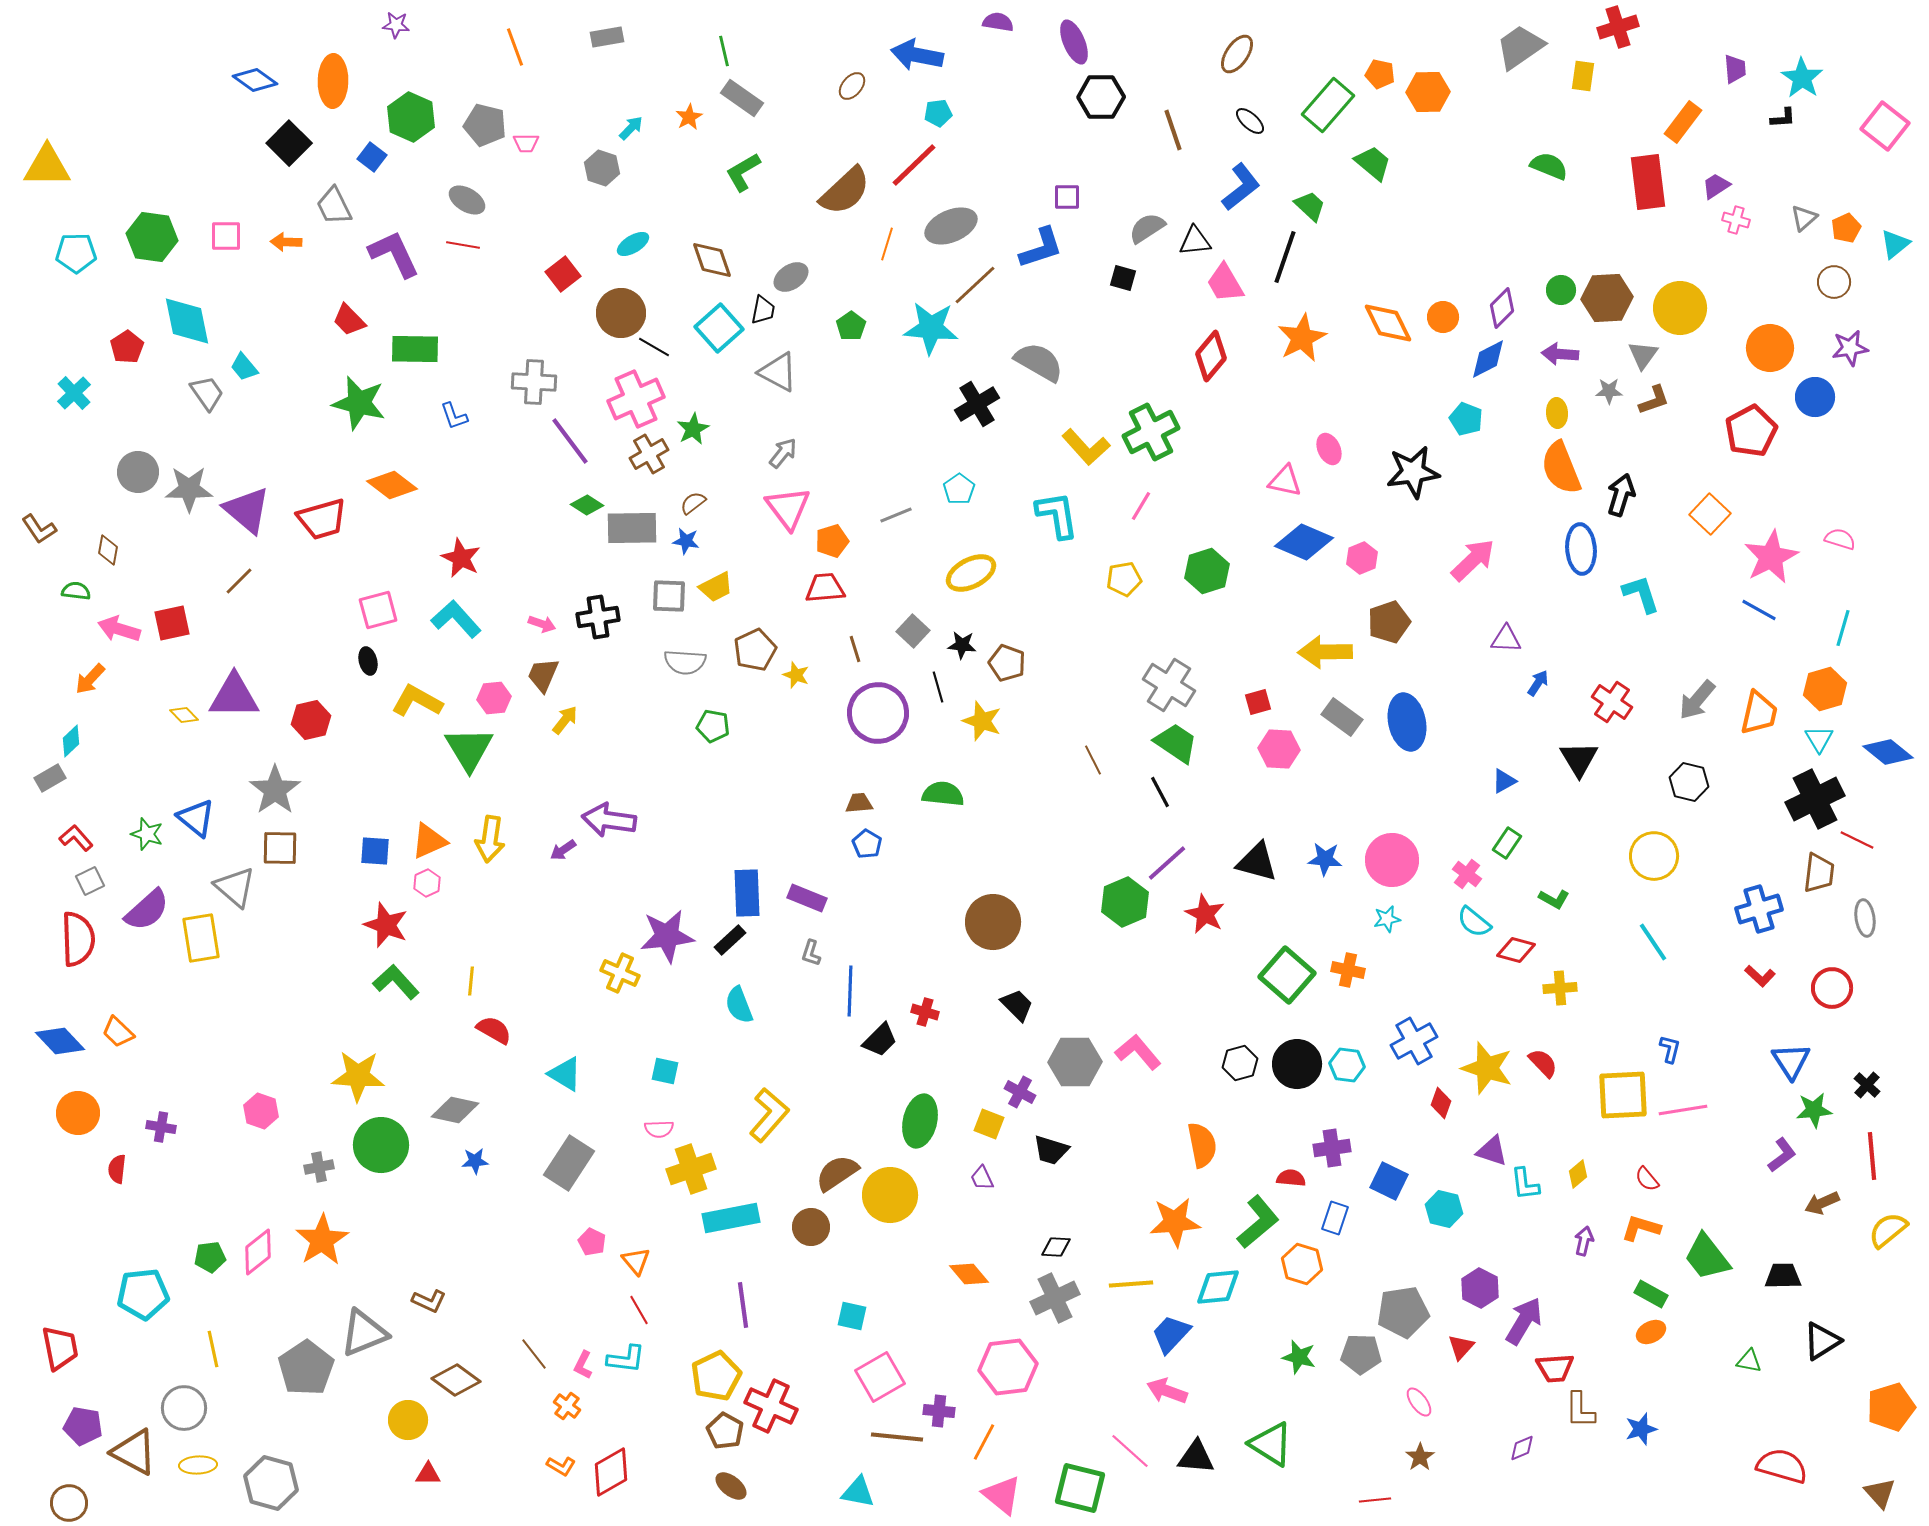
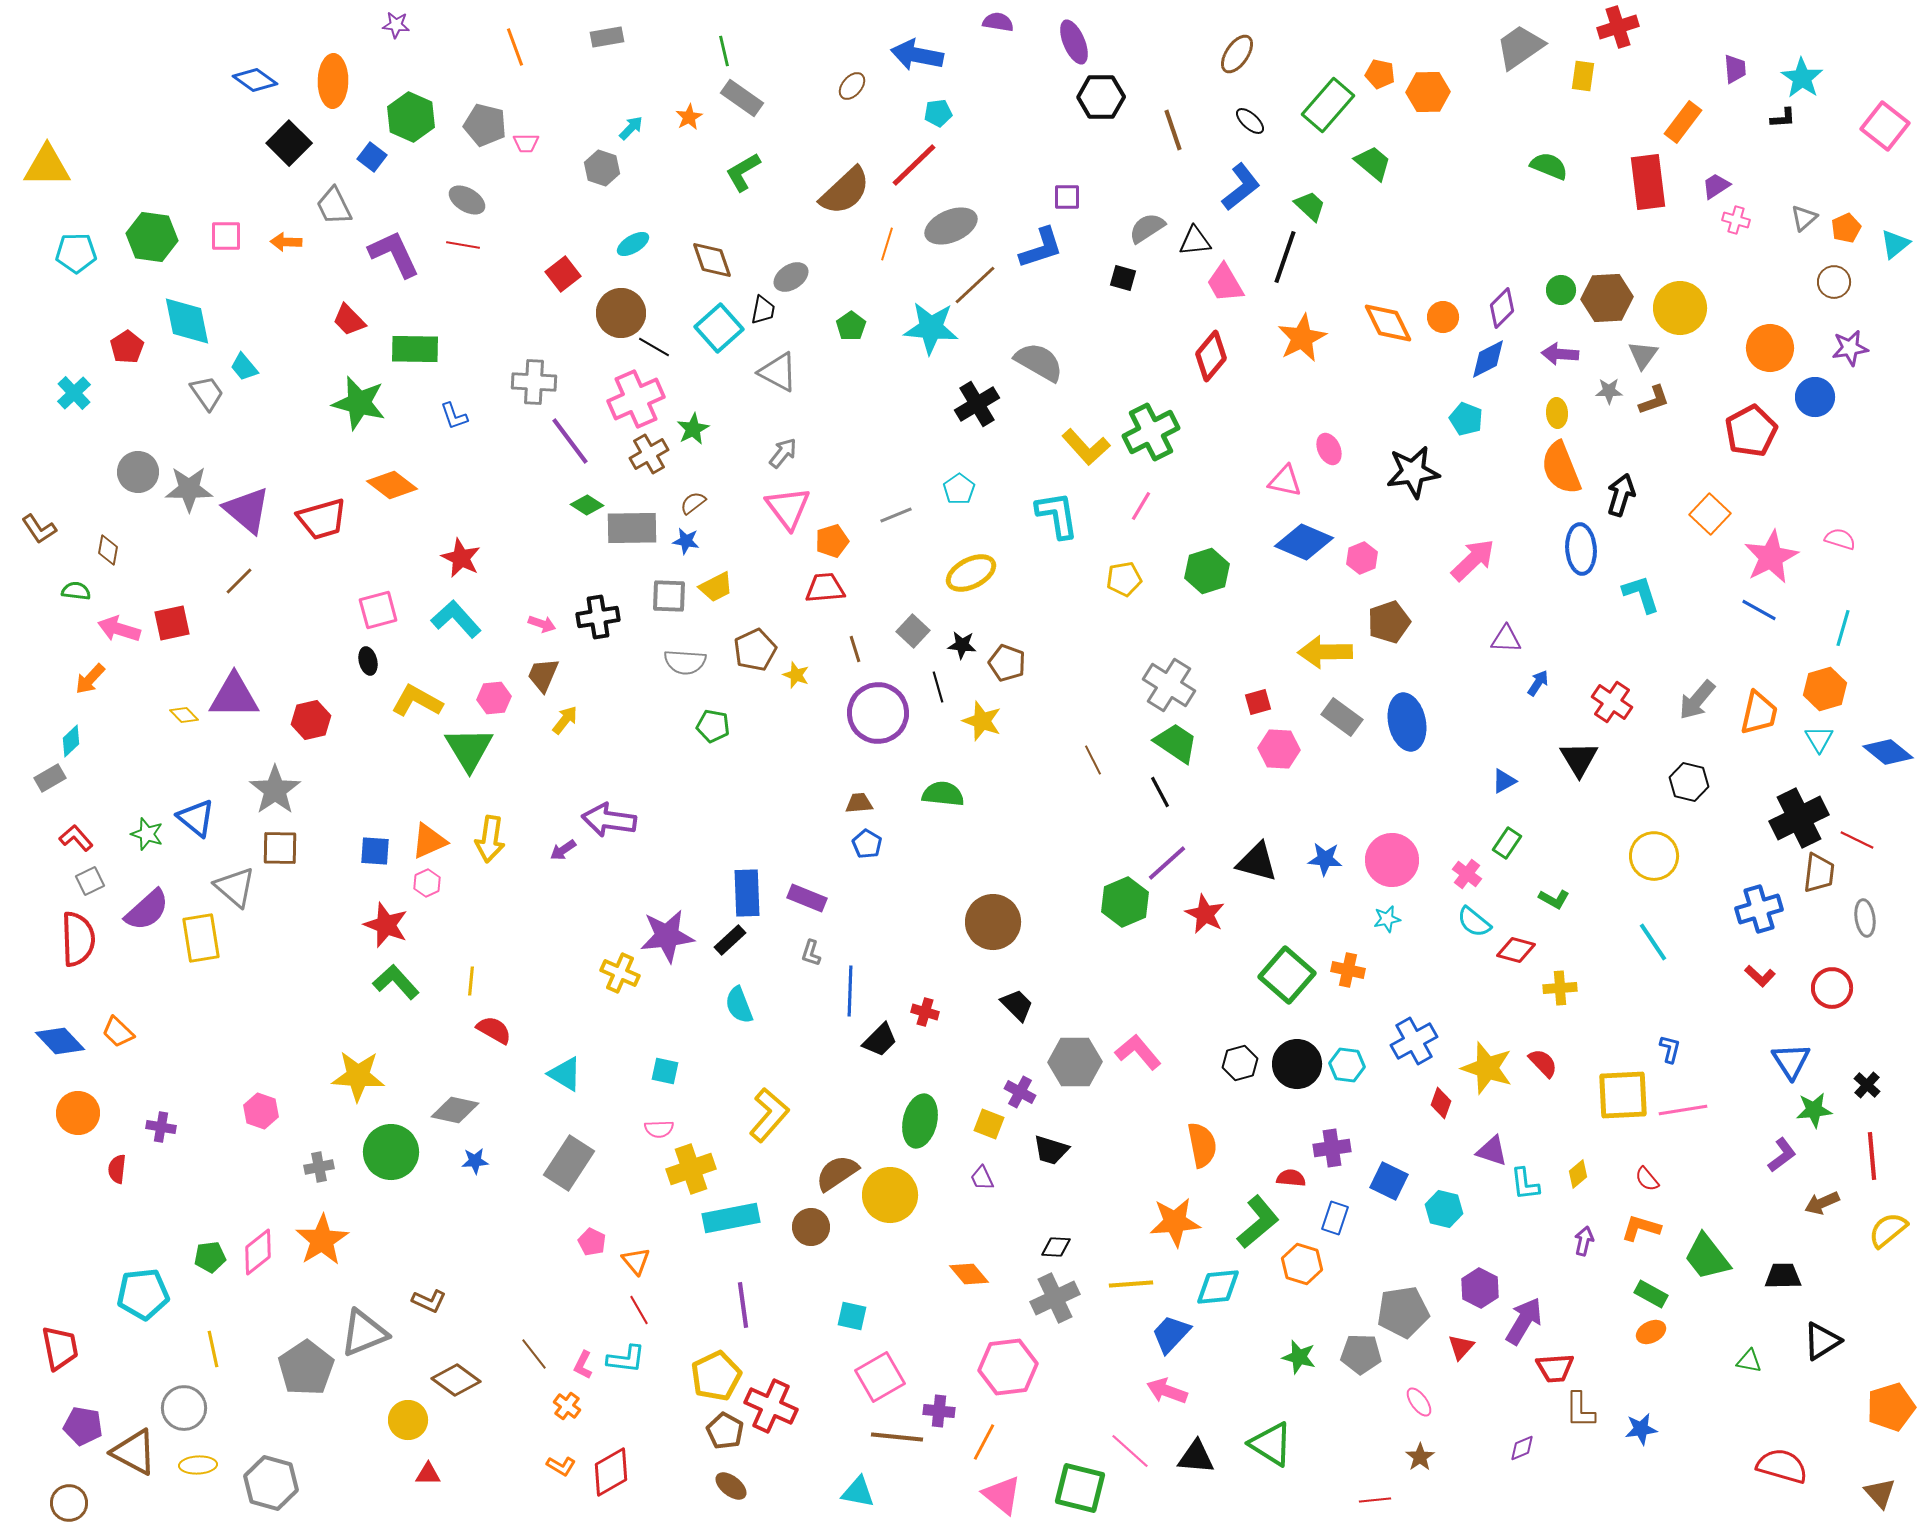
black cross at (1815, 799): moved 16 px left, 19 px down
green circle at (381, 1145): moved 10 px right, 7 px down
blue star at (1641, 1429): rotated 8 degrees clockwise
